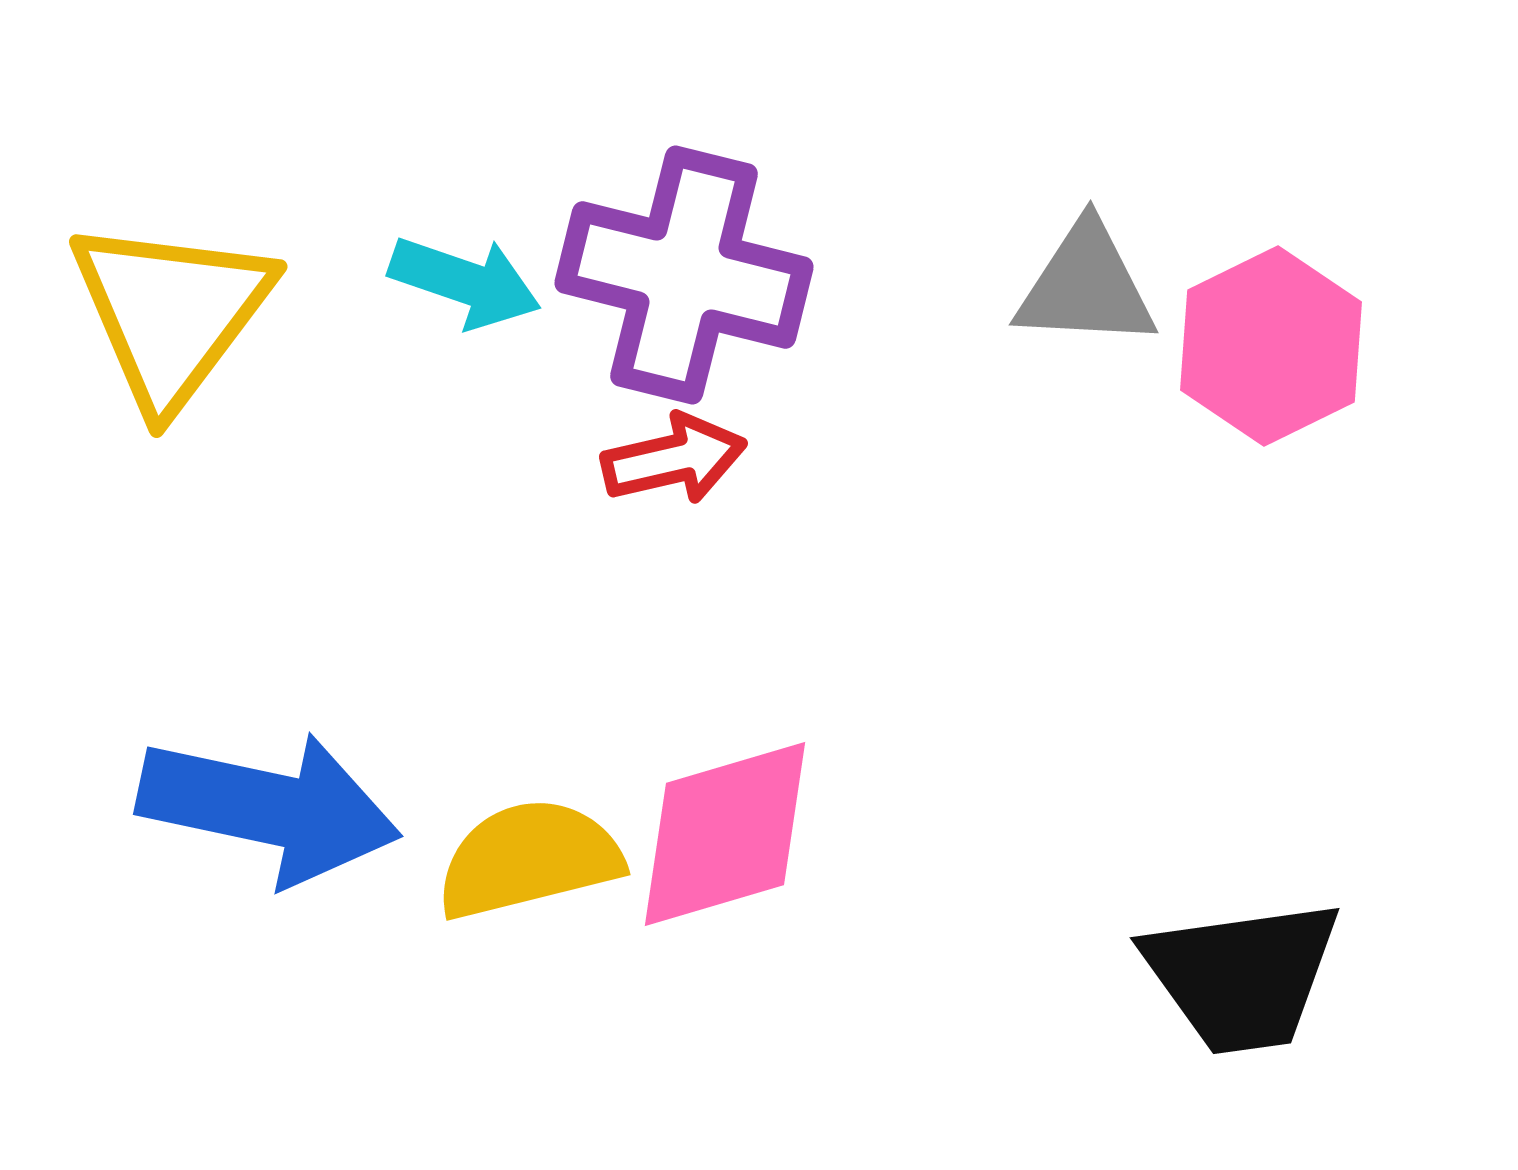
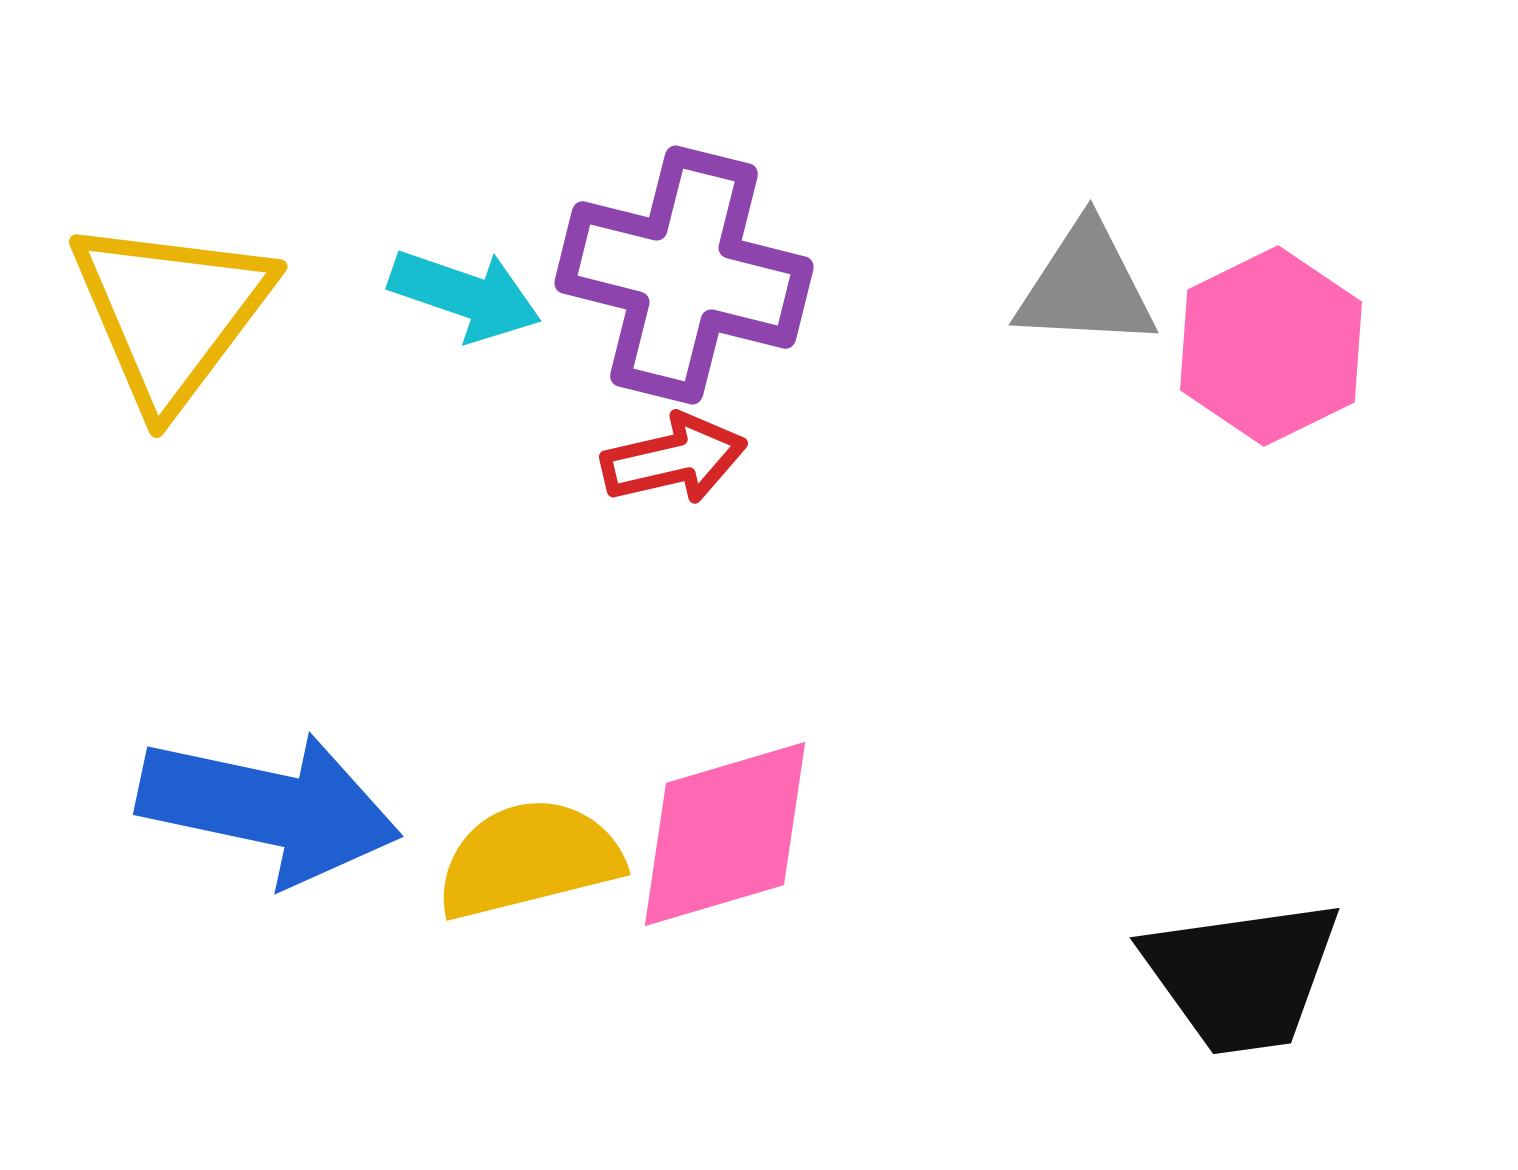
cyan arrow: moved 13 px down
